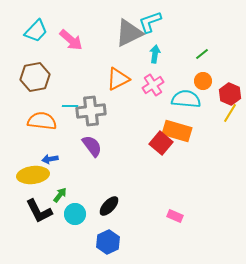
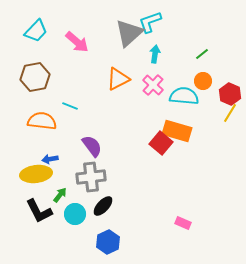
gray triangle: rotated 16 degrees counterclockwise
pink arrow: moved 6 px right, 2 px down
pink cross: rotated 15 degrees counterclockwise
cyan semicircle: moved 2 px left, 3 px up
cyan line: rotated 21 degrees clockwise
gray cross: moved 66 px down
yellow ellipse: moved 3 px right, 1 px up
black ellipse: moved 6 px left
pink rectangle: moved 8 px right, 7 px down
